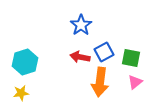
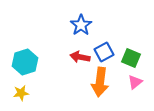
green square: rotated 12 degrees clockwise
